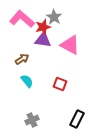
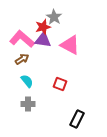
pink L-shape: moved 20 px down
gray cross: moved 4 px left, 16 px up; rotated 24 degrees clockwise
